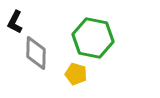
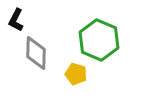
black L-shape: moved 1 px right, 2 px up
green hexagon: moved 6 px right, 2 px down; rotated 12 degrees clockwise
